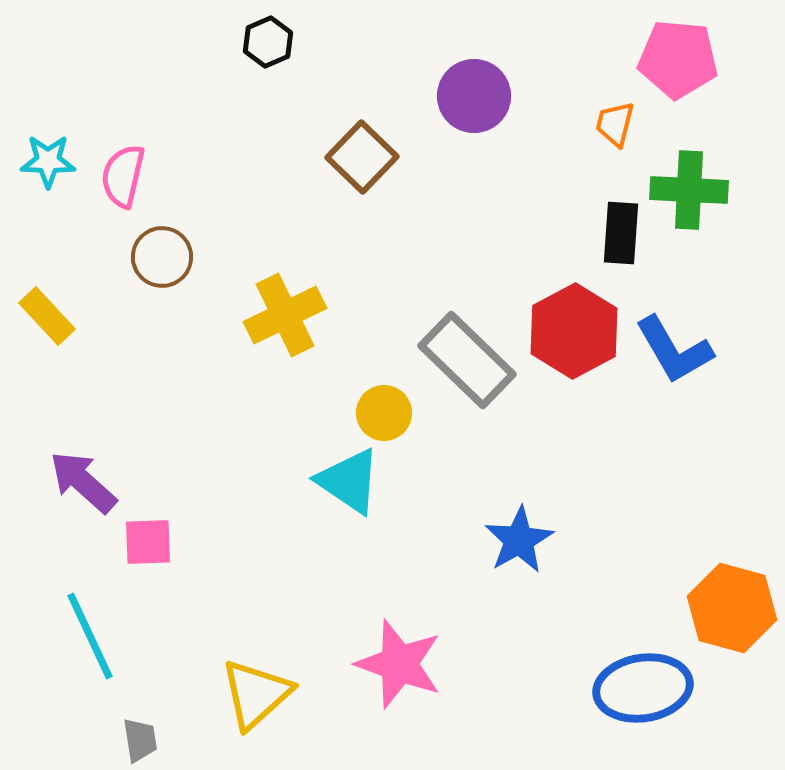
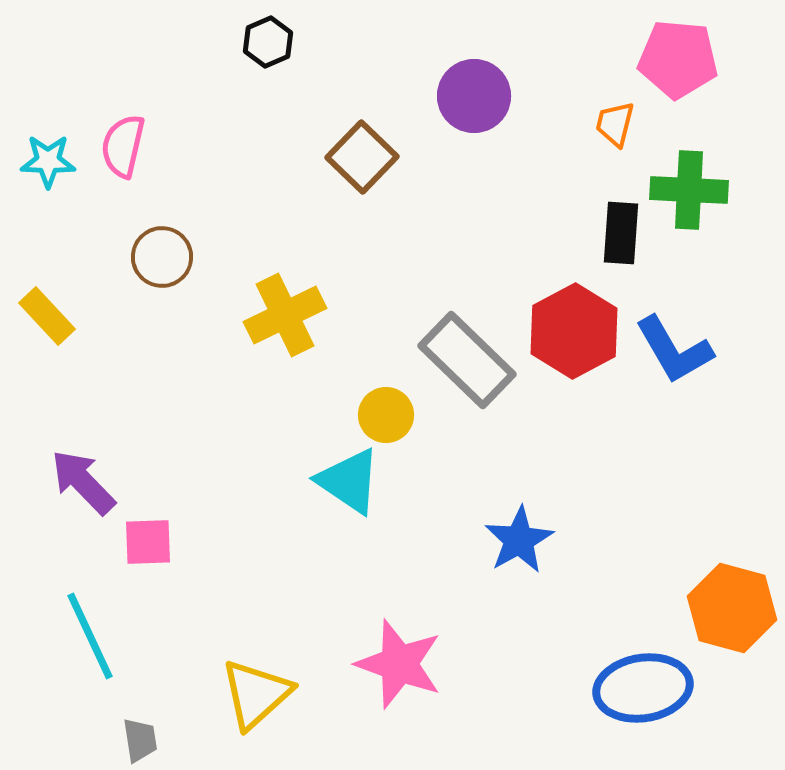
pink semicircle: moved 30 px up
yellow circle: moved 2 px right, 2 px down
purple arrow: rotated 4 degrees clockwise
